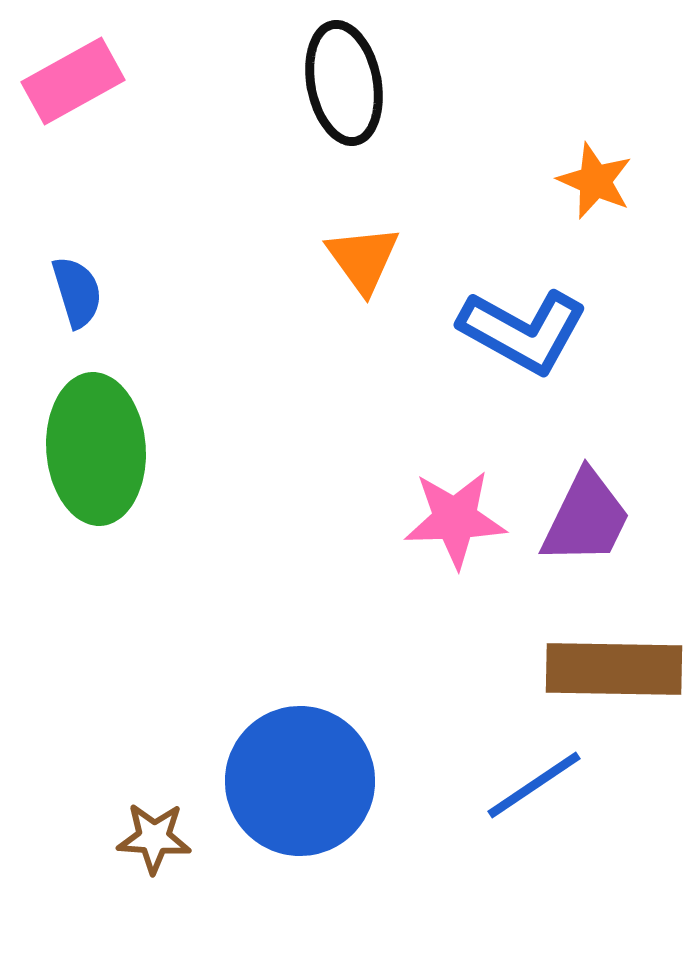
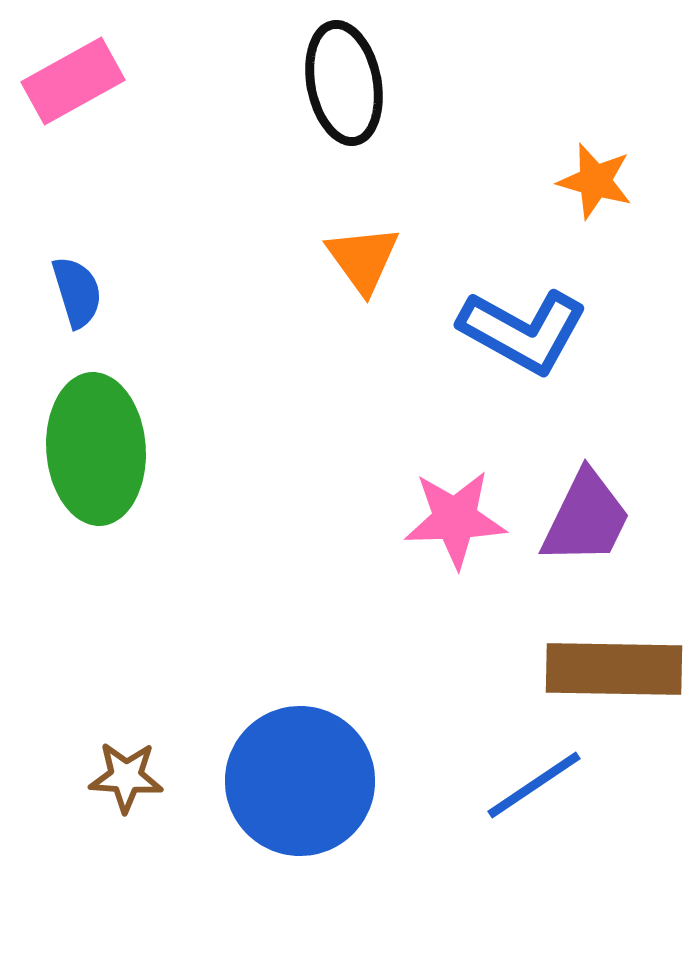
orange star: rotated 8 degrees counterclockwise
brown star: moved 28 px left, 61 px up
